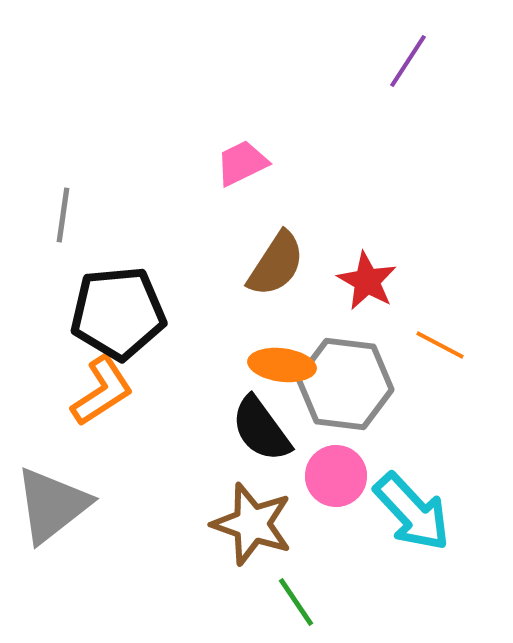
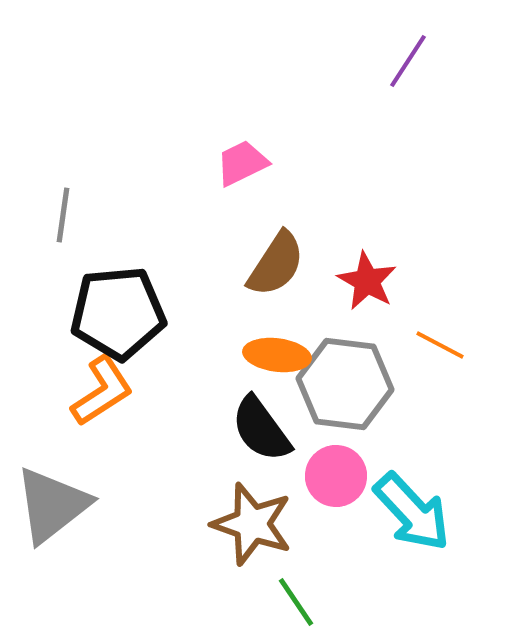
orange ellipse: moved 5 px left, 10 px up
